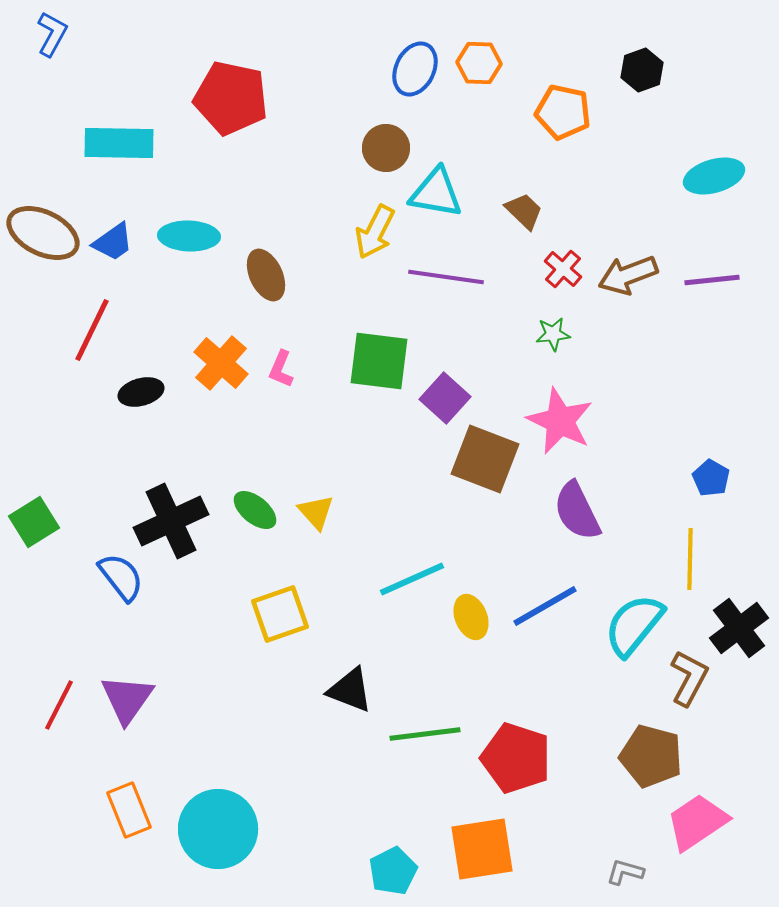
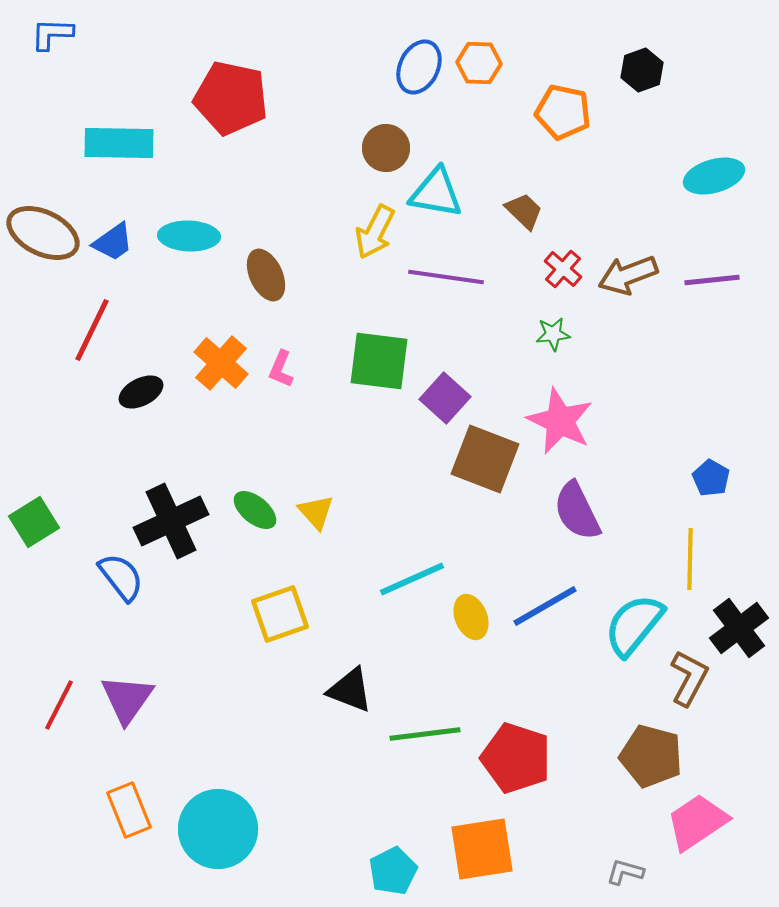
blue L-shape at (52, 34): rotated 117 degrees counterclockwise
blue ellipse at (415, 69): moved 4 px right, 2 px up
black ellipse at (141, 392): rotated 12 degrees counterclockwise
